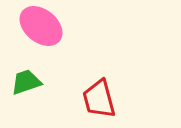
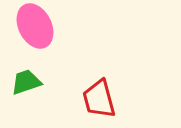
pink ellipse: moved 6 px left; rotated 24 degrees clockwise
